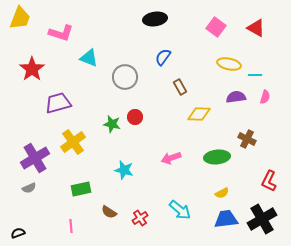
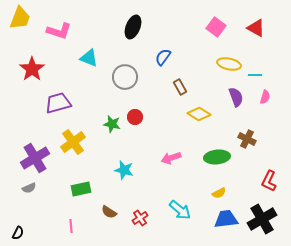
black ellipse: moved 22 px left, 8 px down; rotated 60 degrees counterclockwise
pink L-shape: moved 2 px left, 2 px up
purple semicircle: rotated 78 degrees clockwise
yellow diamond: rotated 30 degrees clockwise
yellow semicircle: moved 3 px left
black semicircle: rotated 136 degrees clockwise
